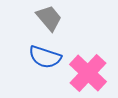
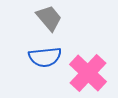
blue semicircle: rotated 24 degrees counterclockwise
